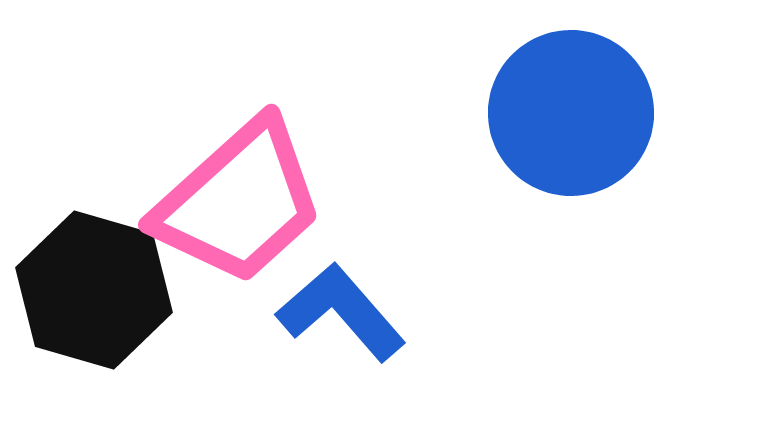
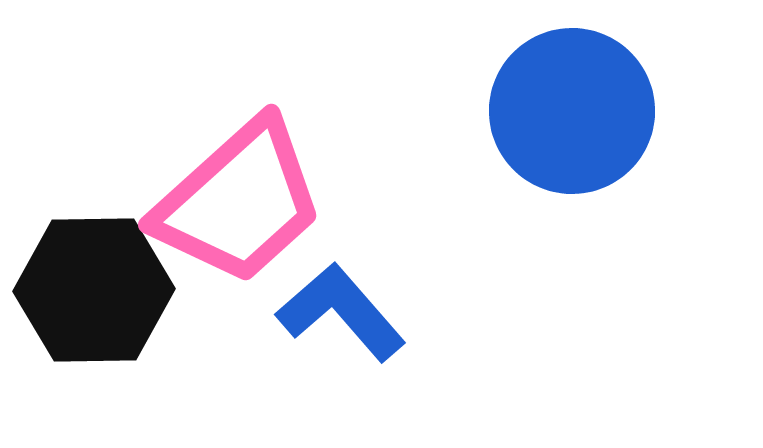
blue circle: moved 1 px right, 2 px up
black hexagon: rotated 17 degrees counterclockwise
